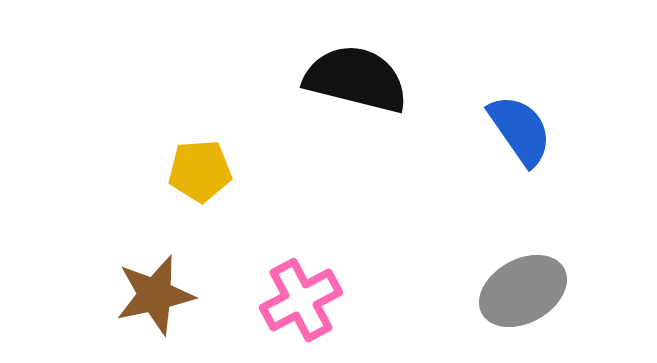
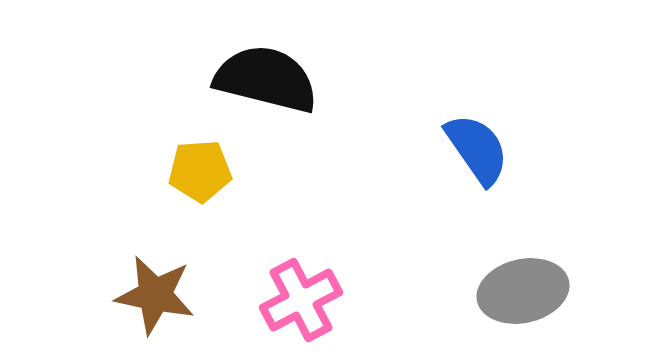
black semicircle: moved 90 px left
blue semicircle: moved 43 px left, 19 px down
gray ellipse: rotated 16 degrees clockwise
brown star: rotated 24 degrees clockwise
